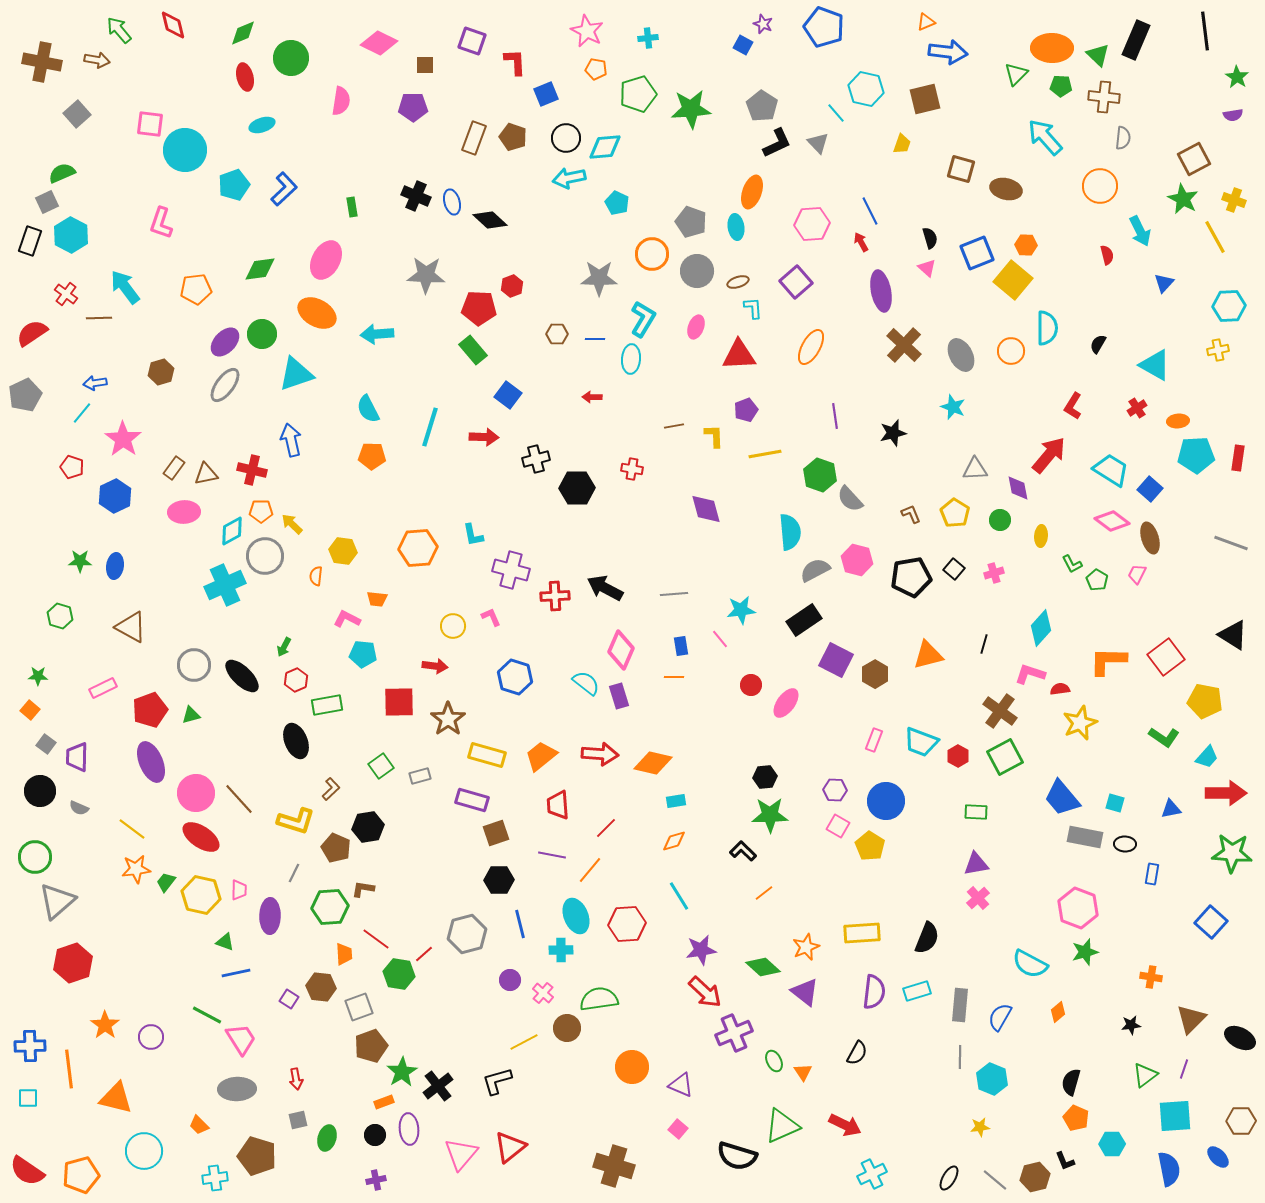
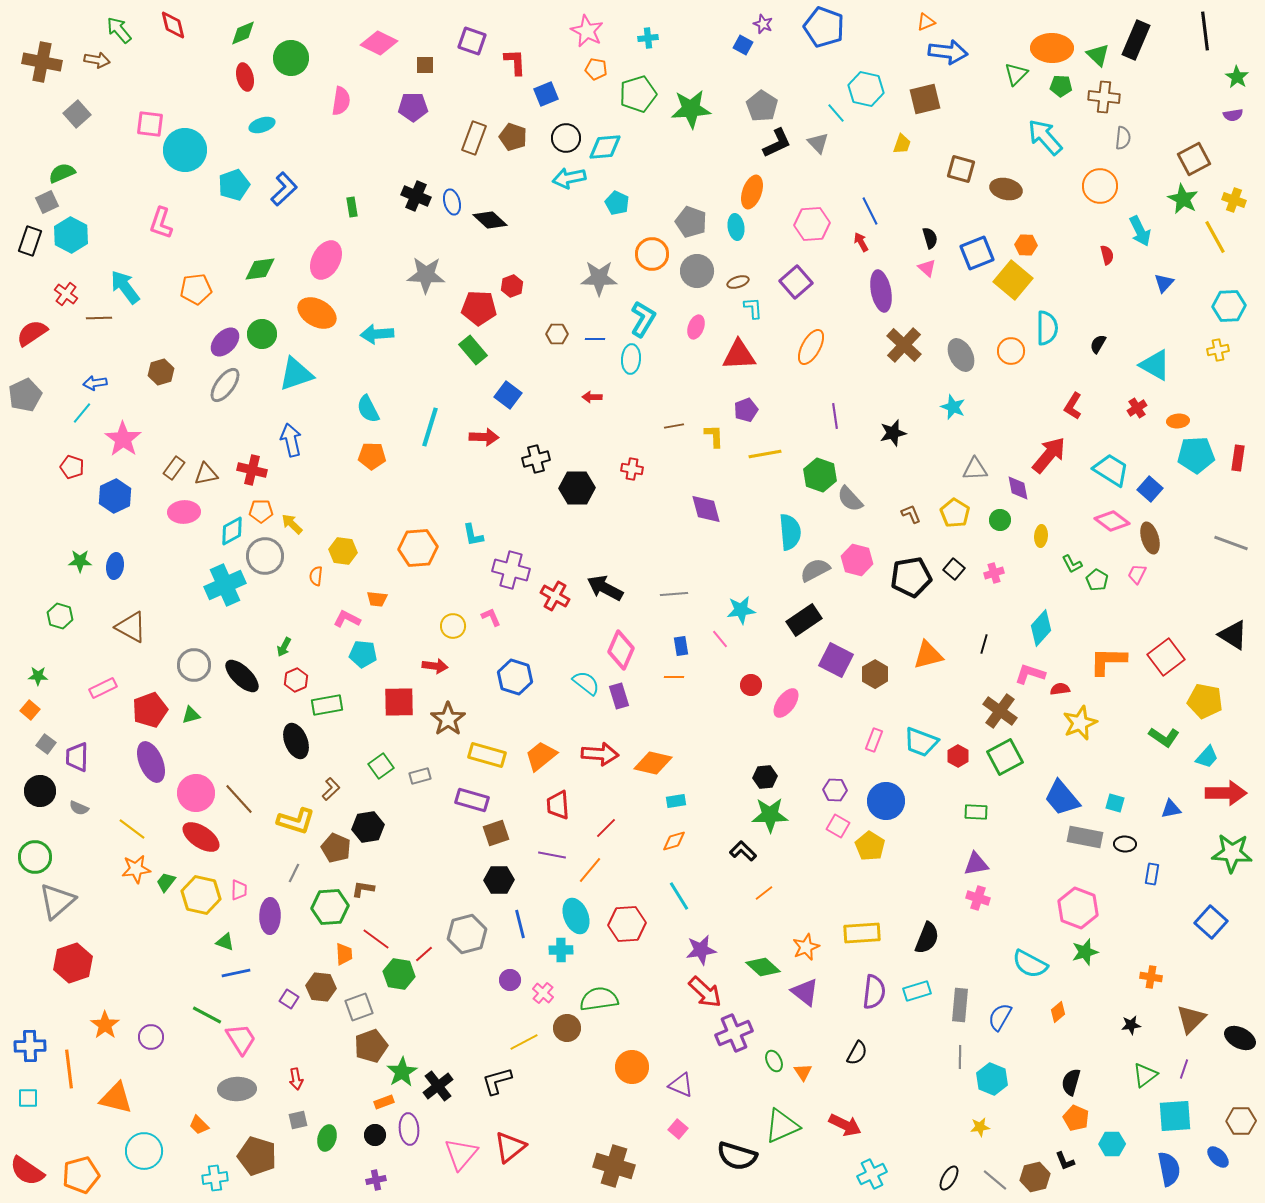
red cross at (555, 596): rotated 32 degrees clockwise
pink cross at (978, 898): rotated 30 degrees counterclockwise
